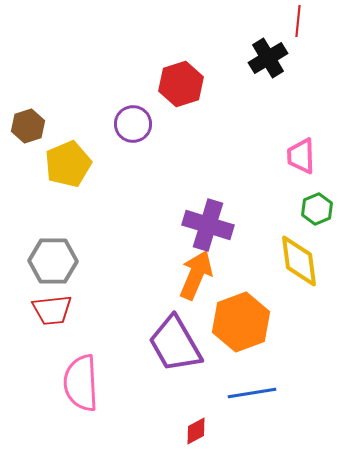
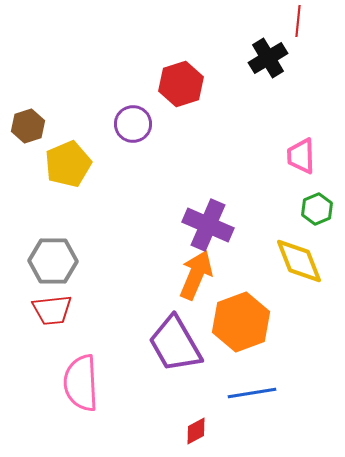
purple cross: rotated 6 degrees clockwise
yellow diamond: rotated 14 degrees counterclockwise
